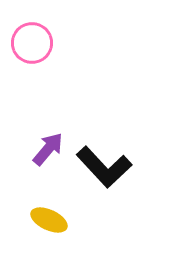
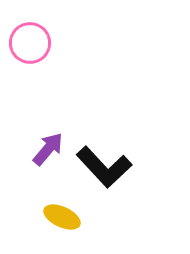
pink circle: moved 2 px left
yellow ellipse: moved 13 px right, 3 px up
